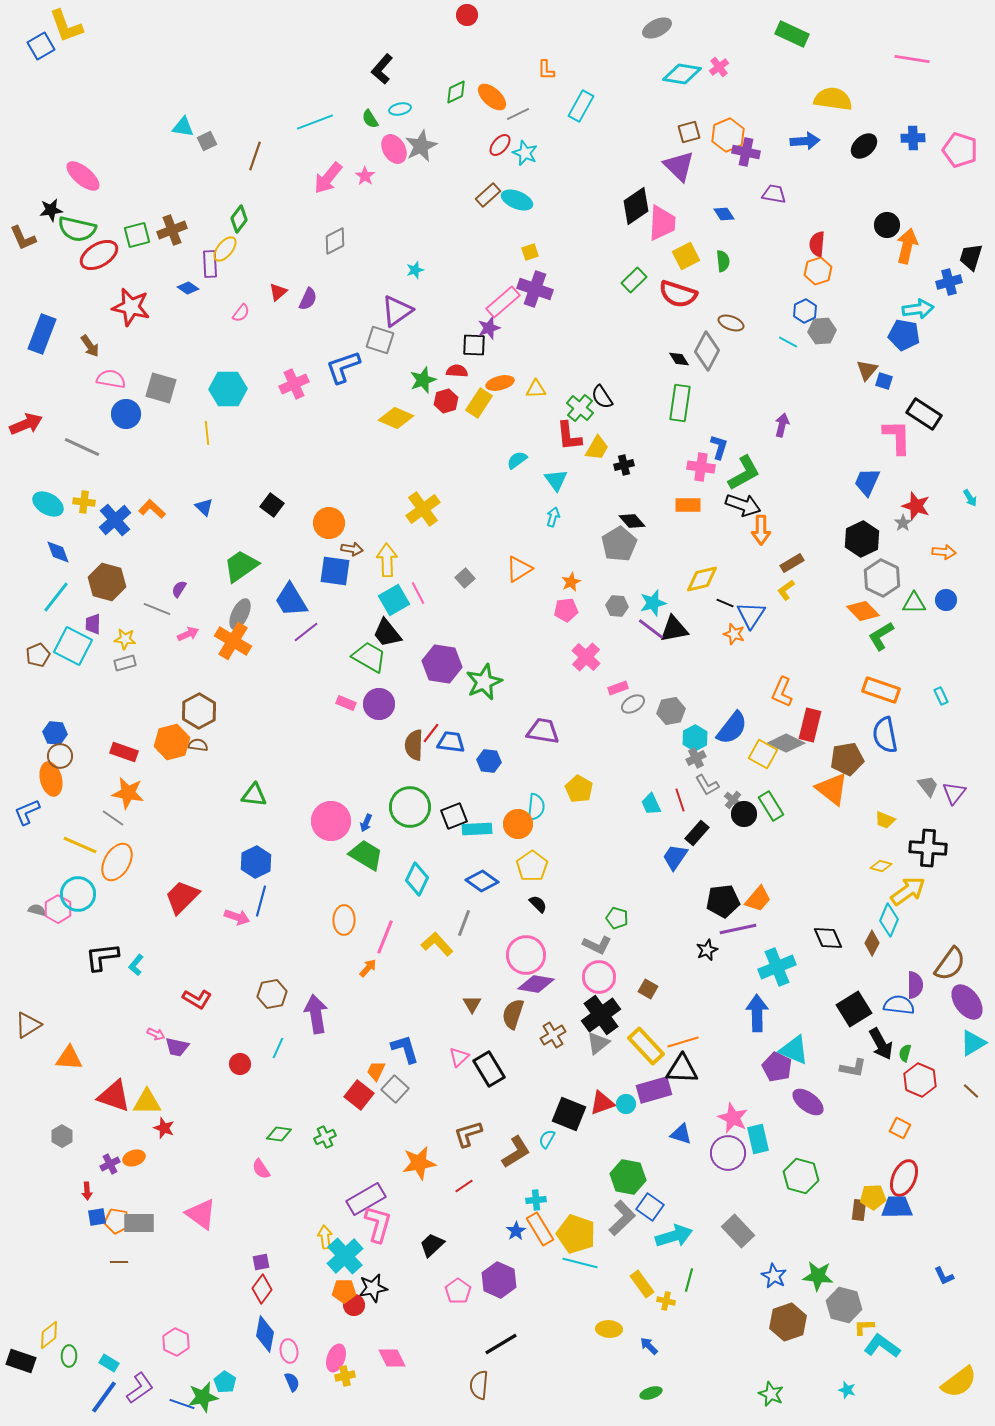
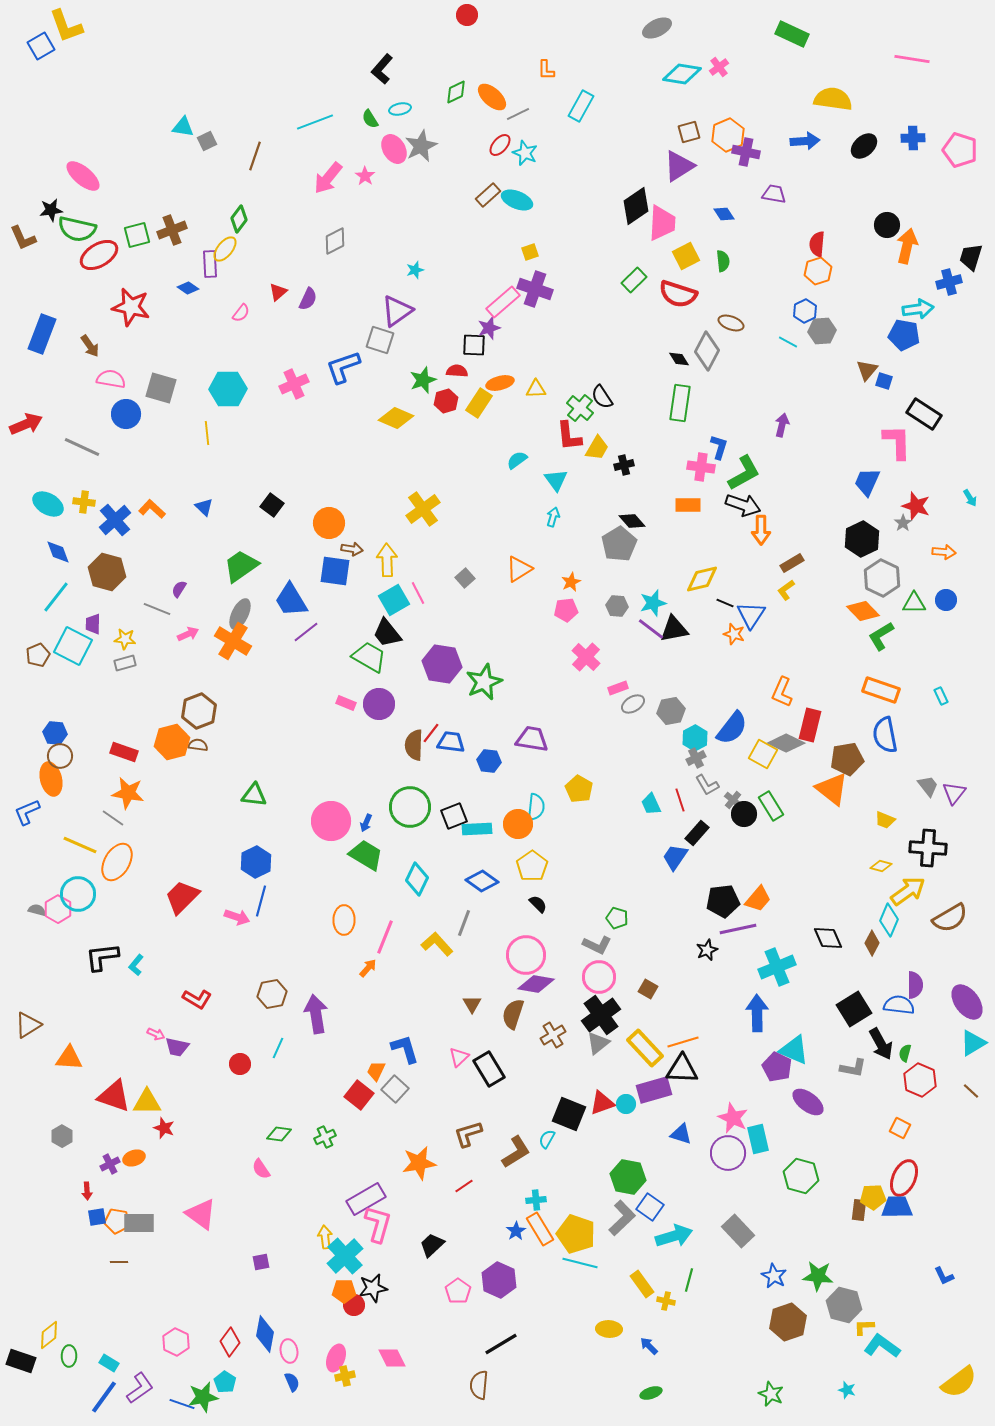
purple triangle at (679, 166): rotated 44 degrees clockwise
pink L-shape at (897, 437): moved 5 px down
brown hexagon at (107, 582): moved 10 px up
brown hexagon at (199, 711): rotated 8 degrees clockwise
purple trapezoid at (543, 731): moved 11 px left, 8 px down
brown semicircle at (950, 964): moved 46 px up; rotated 24 degrees clockwise
yellow rectangle at (646, 1046): moved 1 px left, 2 px down
red diamond at (262, 1289): moved 32 px left, 53 px down
